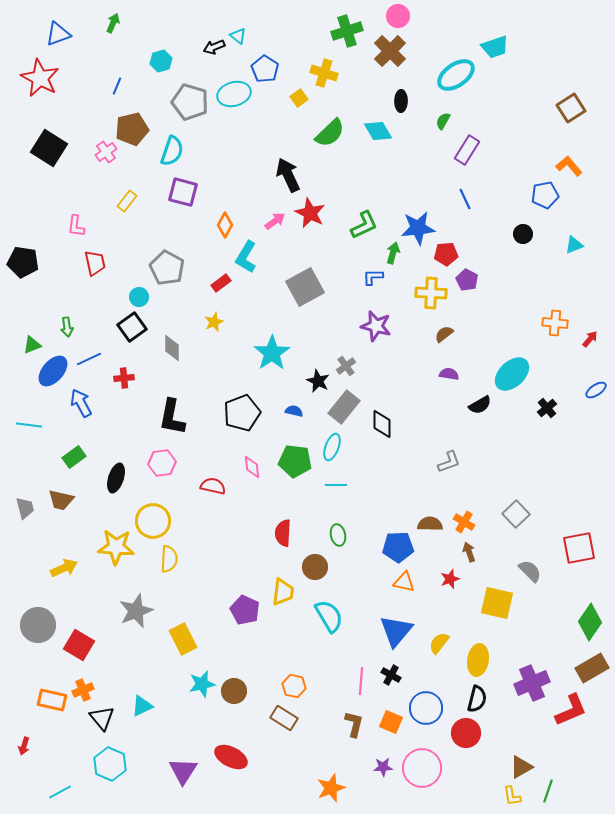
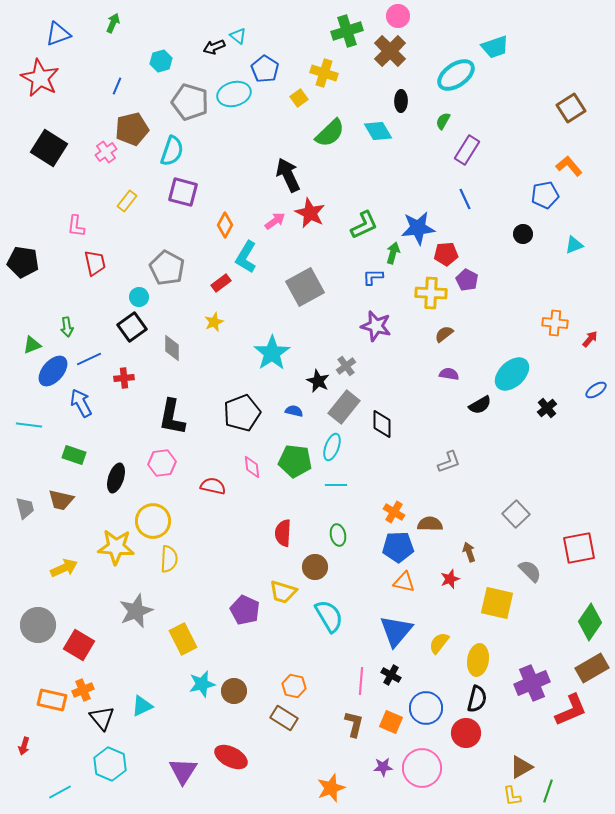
green rectangle at (74, 457): moved 2 px up; rotated 55 degrees clockwise
orange cross at (464, 522): moved 70 px left, 10 px up
yellow trapezoid at (283, 592): rotated 100 degrees clockwise
